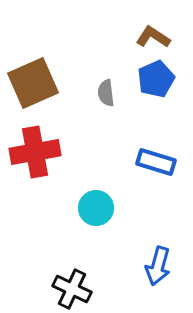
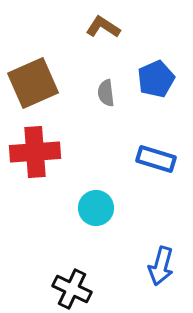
brown L-shape: moved 50 px left, 10 px up
red cross: rotated 6 degrees clockwise
blue rectangle: moved 3 px up
blue arrow: moved 3 px right
